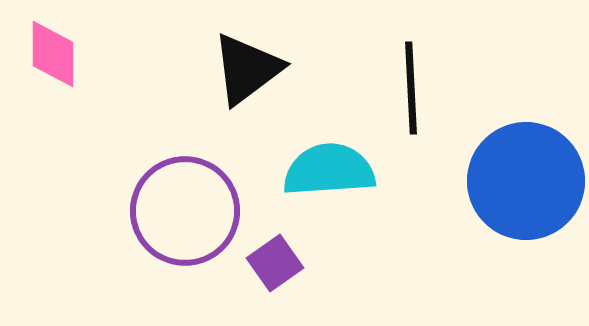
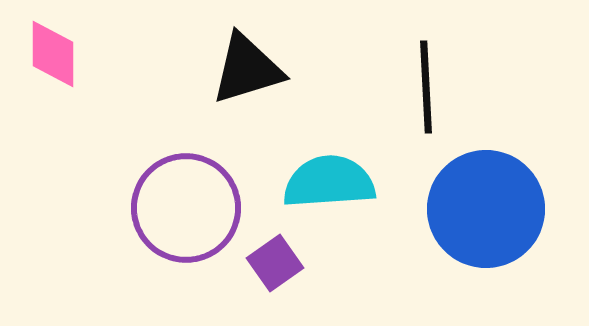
black triangle: rotated 20 degrees clockwise
black line: moved 15 px right, 1 px up
cyan semicircle: moved 12 px down
blue circle: moved 40 px left, 28 px down
purple circle: moved 1 px right, 3 px up
